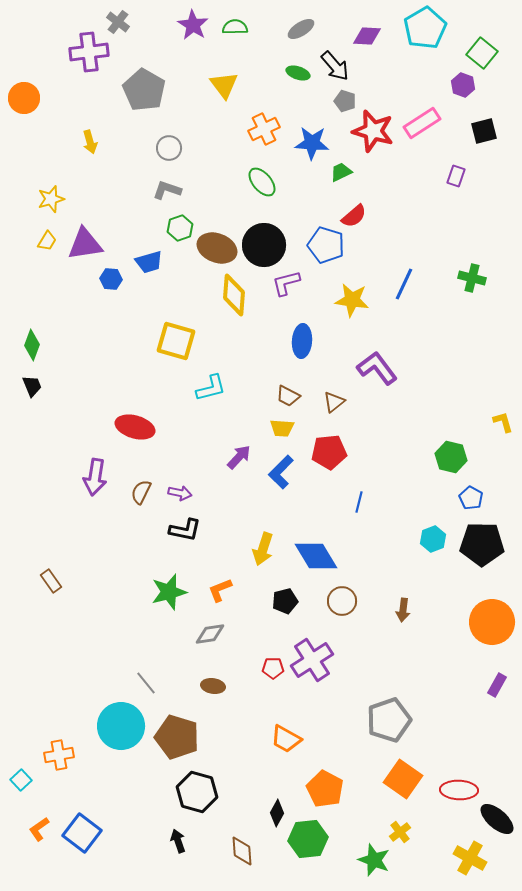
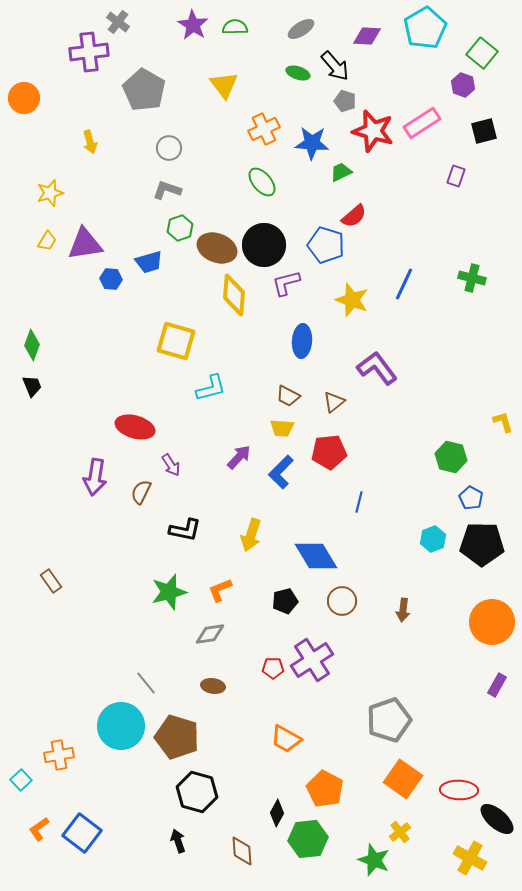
yellow star at (51, 199): moved 1 px left, 6 px up
yellow star at (352, 300): rotated 12 degrees clockwise
purple arrow at (180, 493): moved 9 px left, 28 px up; rotated 45 degrees clockwise
yellow arrow at (263, 549): moved 12 px left, 14 px up
